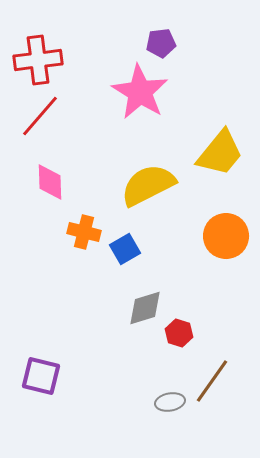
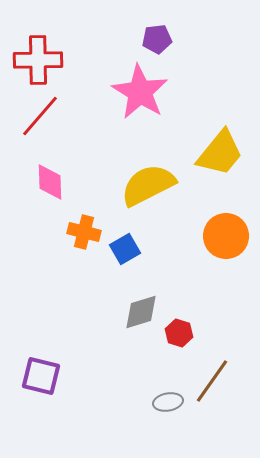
purple pentagon: moved 4 px left, 4 px up
red cross: rotated 6 degrees clockwise
gray diamond: moved 4 px left, 4 px down
gray ellipse: moved 2 px left
